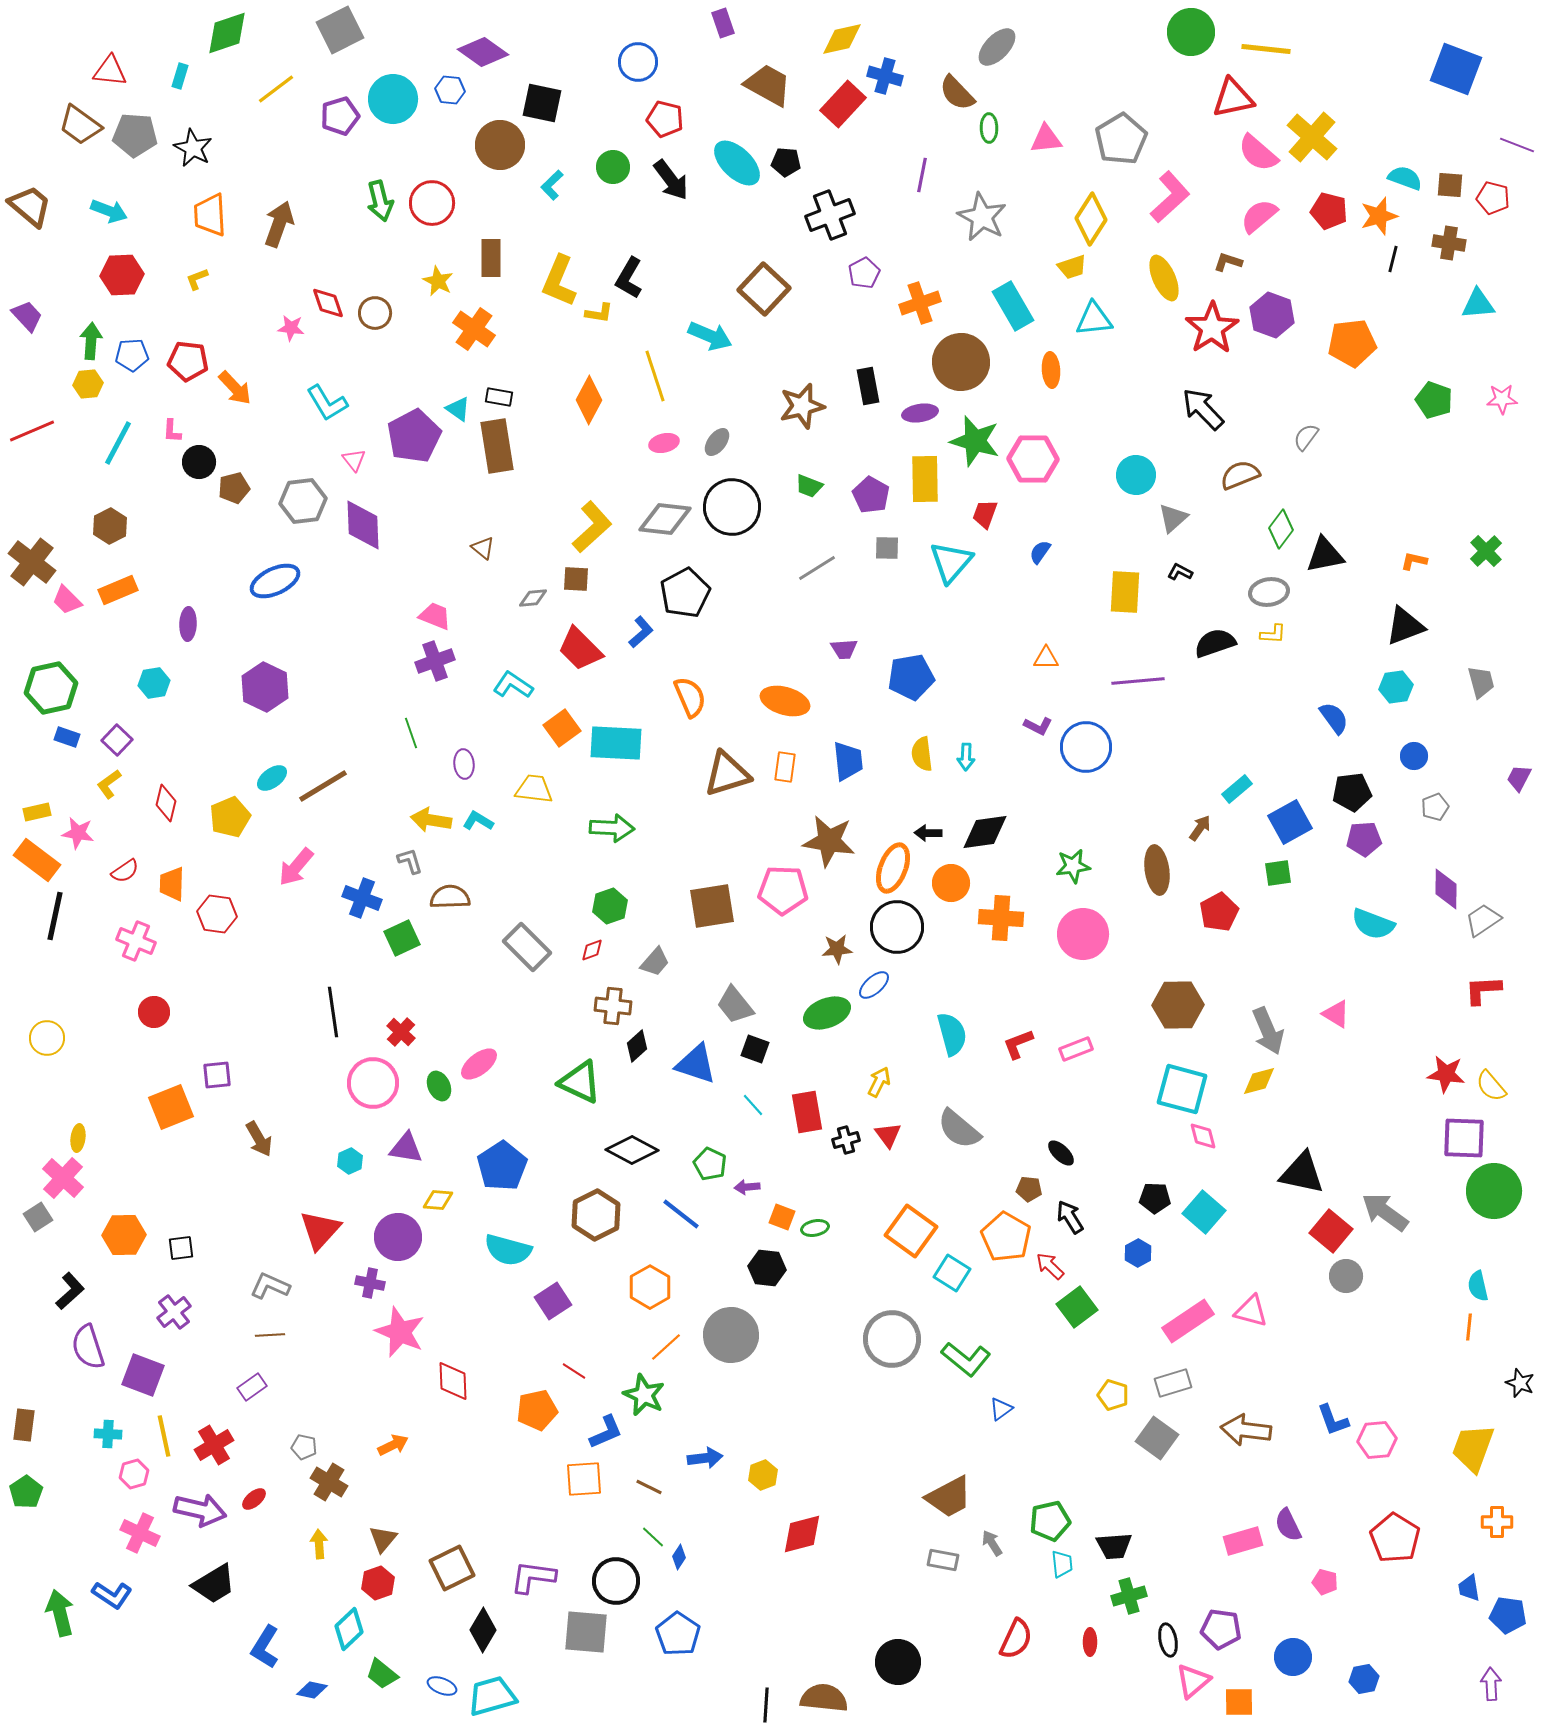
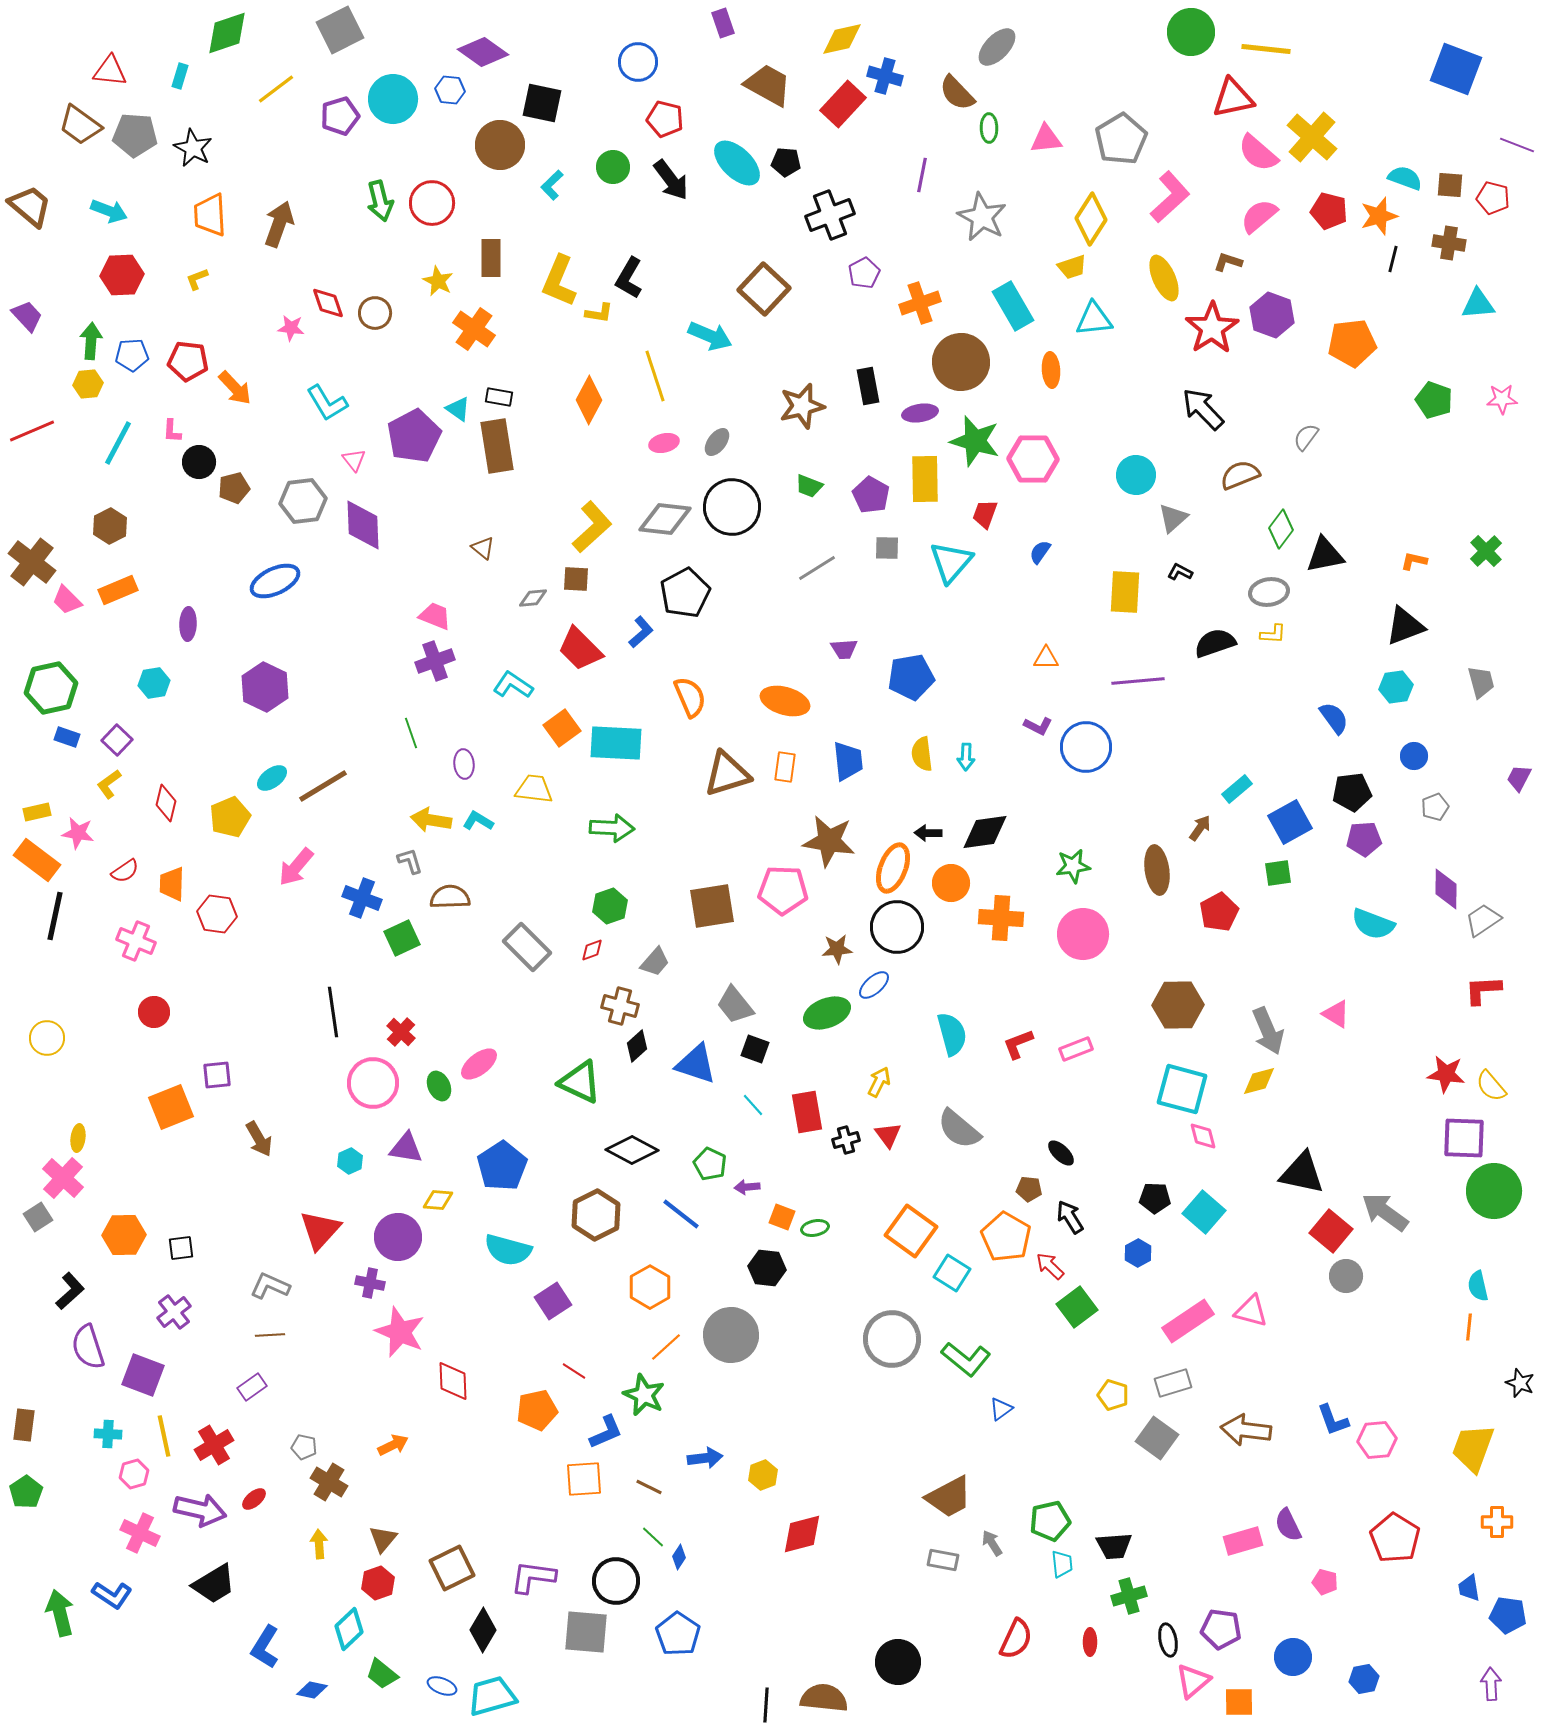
brown cross at (613, 1006): moved 7 px right; rotated 9 degrees clockwise
